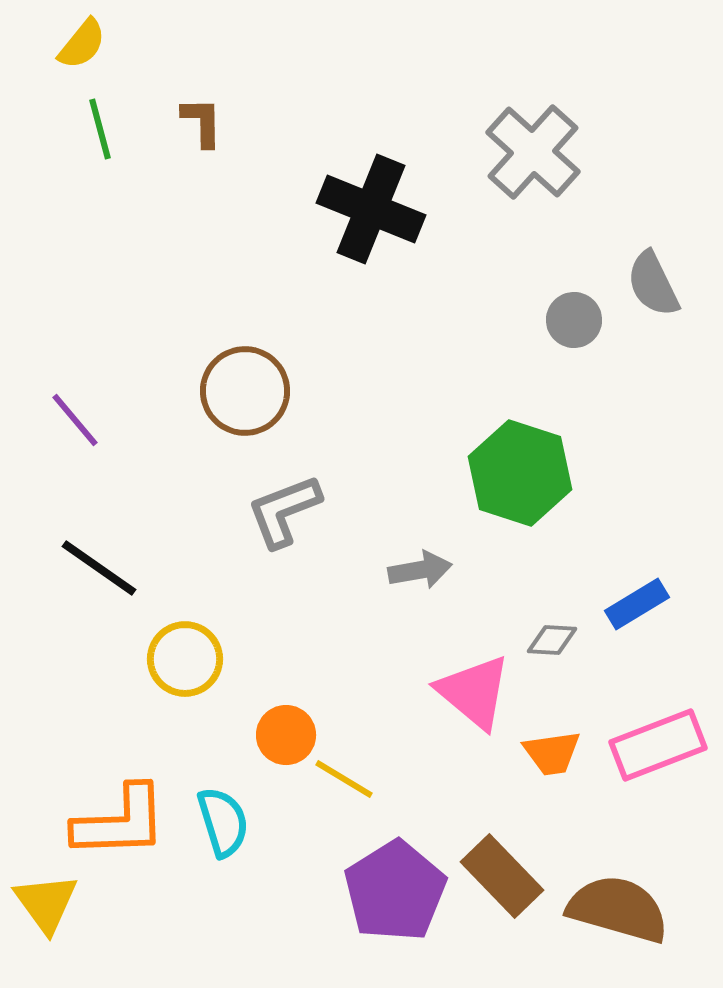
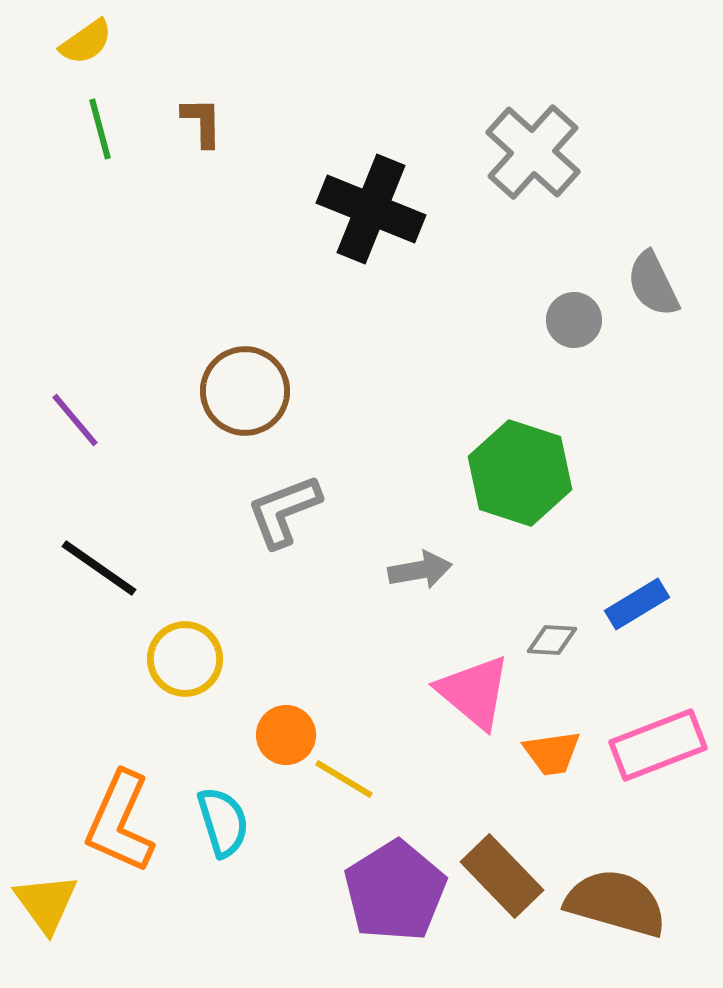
yellow semicircle: moved 4 px right, 2 px up; rotated 16 degrees clockwise
orange L-shape: rotated 116 degrees clockwise
brown semicircle: moved 2 px left, 6 px up
